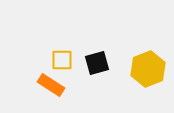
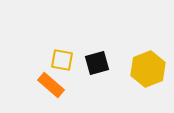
yellow square: rotated 10 degrees clockwise
orange rectangle: rotated 8 degrees clockwise
